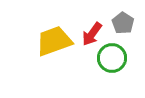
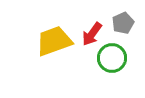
gray pentagon: rotated 15 degrees clockwise
